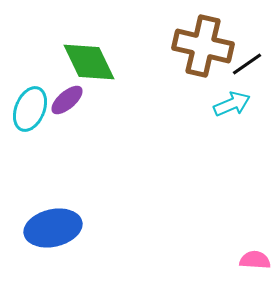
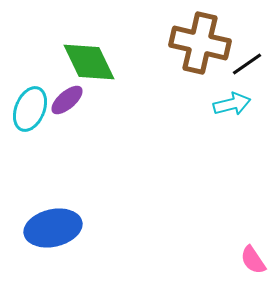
brown cross: moved 3 px left, 3 px up
cyan arrow: rotated 9 degrees clockwise
pink semicircle: moved 2 px left; rotated 128 degrees counterclockwise
